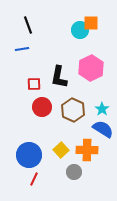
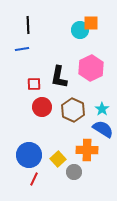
black line: rotated 18 degrees clockwise
yellow square: moved 3 px left, 9 px down
